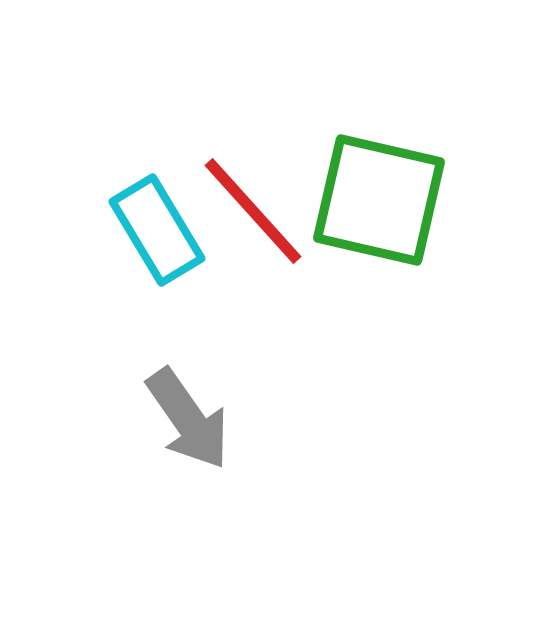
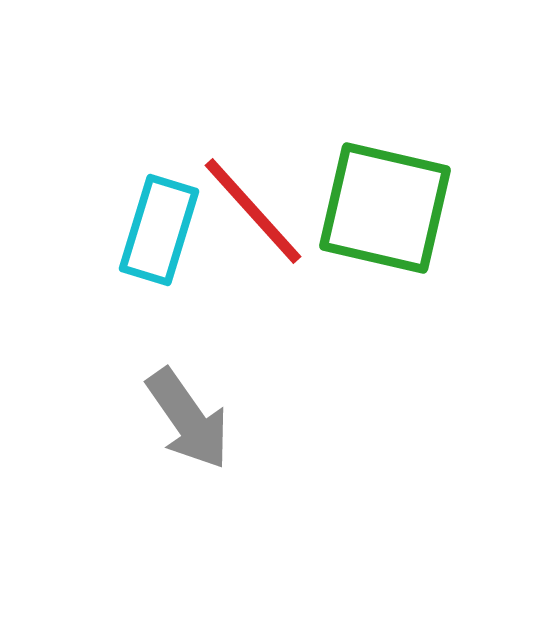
green square: moved 6 px right, 8 px down
cyan rectangle: moved 2 px right; rotated 48 degrees clockwise
